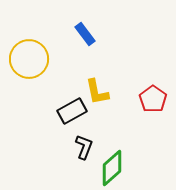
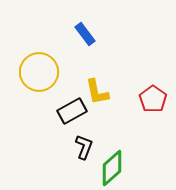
yellow circle: moved 10 px right, 13 px down
